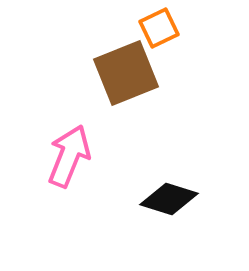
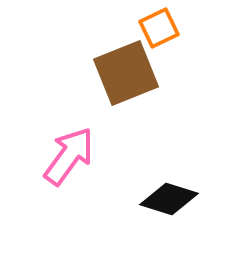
pink arrow: rotated 14 degrees clockwise
